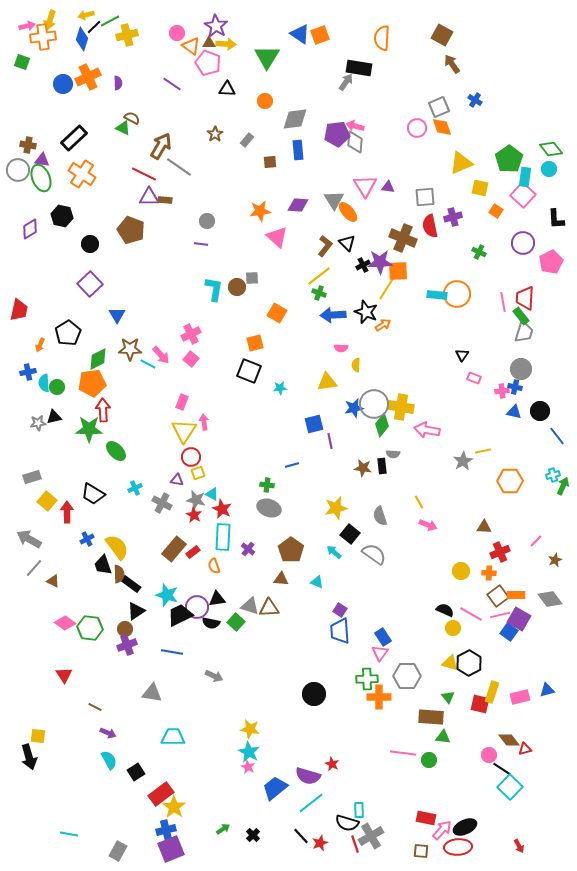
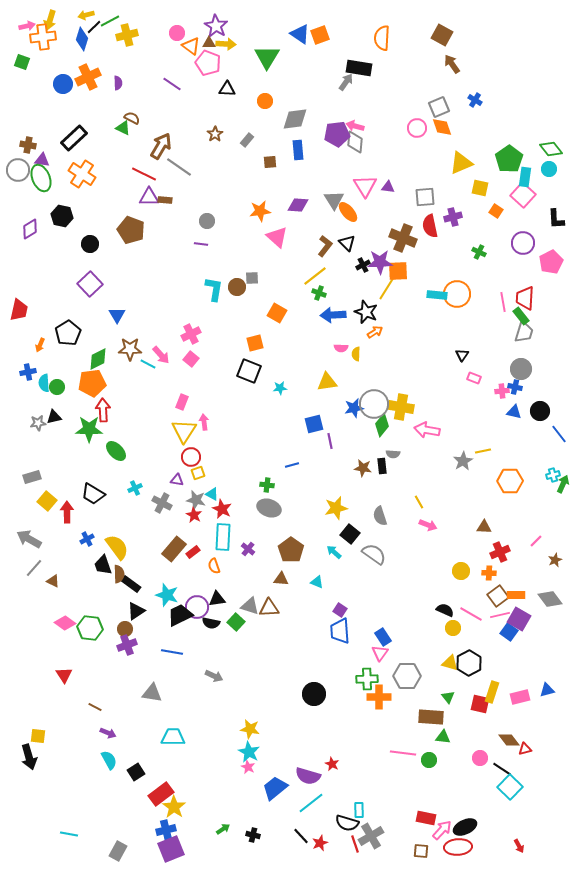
yellow line at (319, 276): moved 4 px left
orange arrow at (383, 325): moved 8 px left, 7 px down
yellow semicircle at (356, 365): moved 11 px up
blue line at (557, 436): moved 2 px right, 2 px up
green arrow at (563, 486): moved 2 px up
pink circle at (489, 755): moved 9 px left, 3 px down
black cross at (253, 835): rotated 32 degrees counterclockwise
